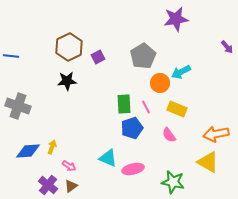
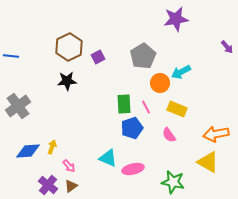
gray cross: rotated 35 degrees clockwise
pink arrow: rotated 16 degrees clockwise
